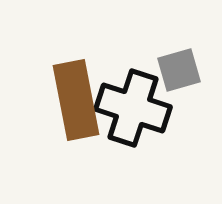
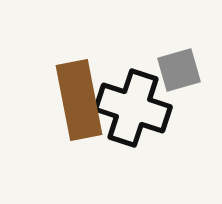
brown rectangle: moved 3 px right
